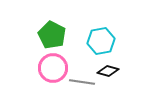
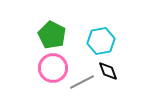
black diamond: rotated 55 degrees clockwise
gray line: rotated 35 degrees counterclockwise
